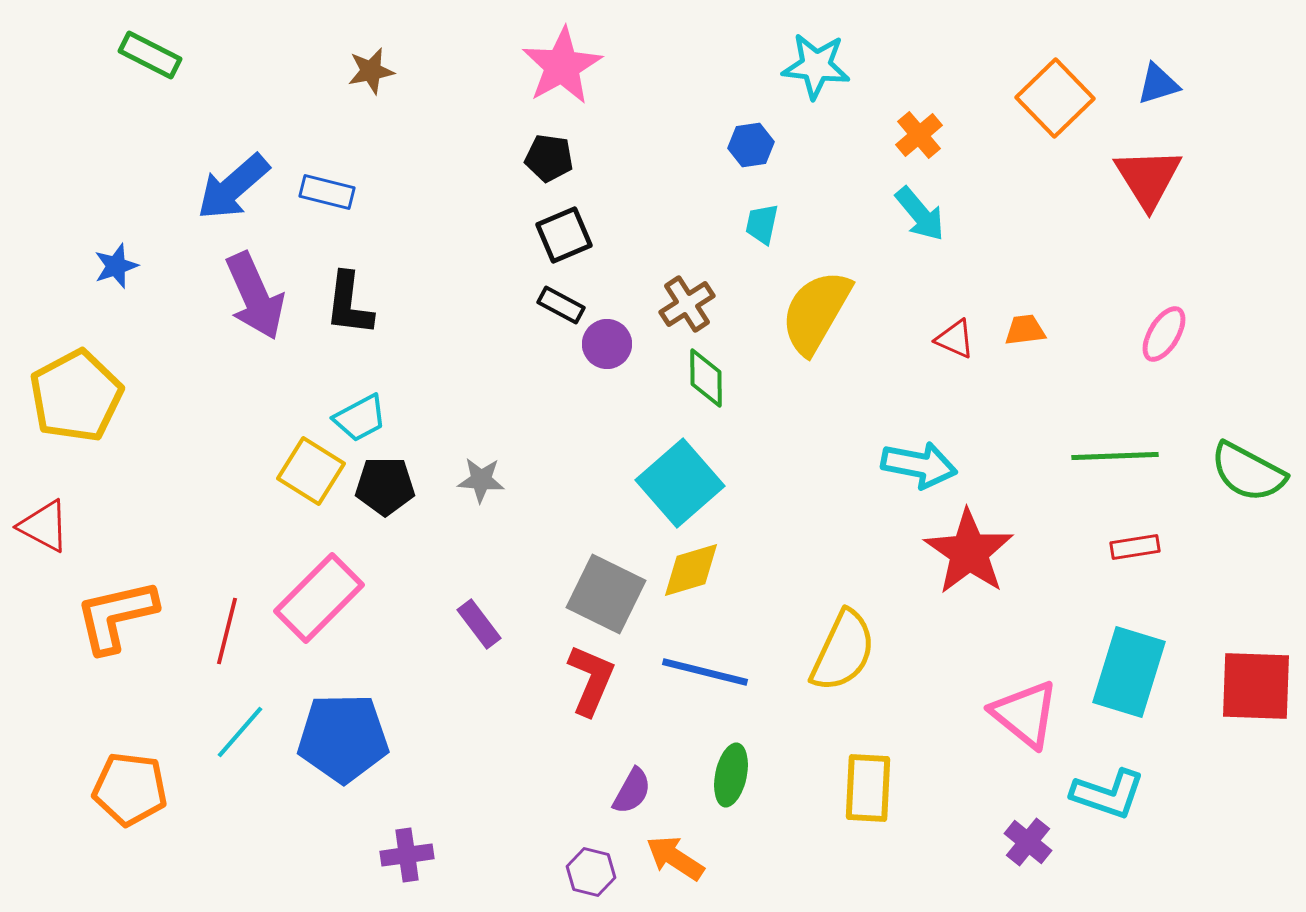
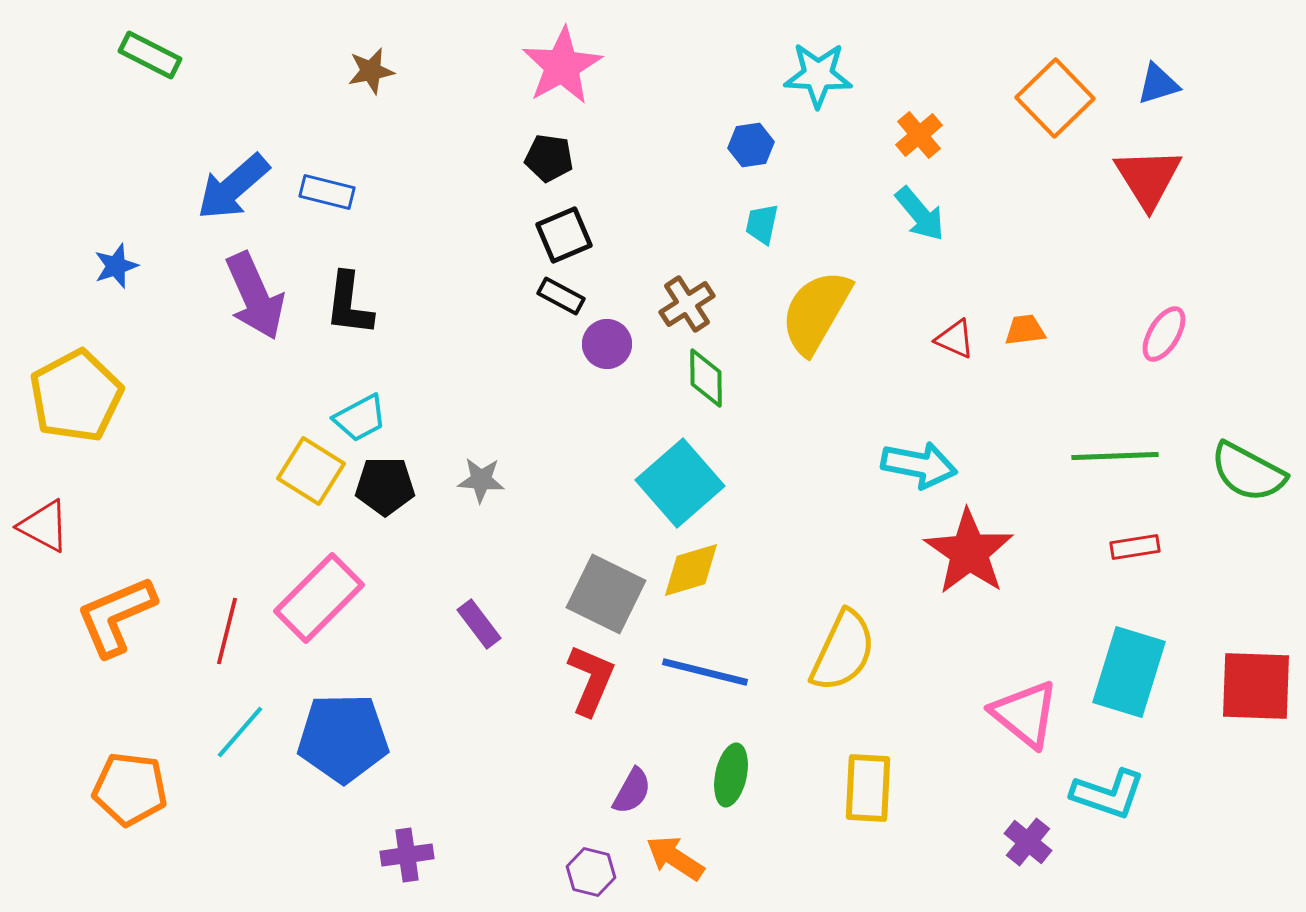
cyan star at (816, 66): moved 2 px right, 9 px down; rotated 4 degrees counterclockwise
black rectangle at (561, 305): moved 9 px up
orange L-shape at (116, 616): rotated 10 degrees counterclockwise
